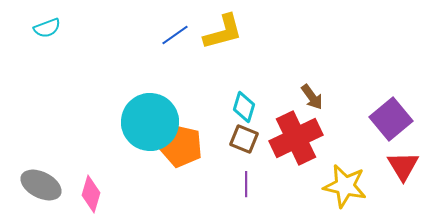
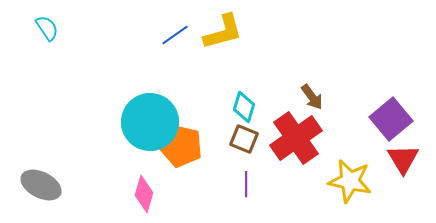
cyan semicircle: rotated 104 degrees counterclockwise
red cross: rotated 9 degrees counterclockwise
red triangle: moved 7 px up
yellow star: moved 5 px right, 5 px up
pink diamond: moved 53 px right
